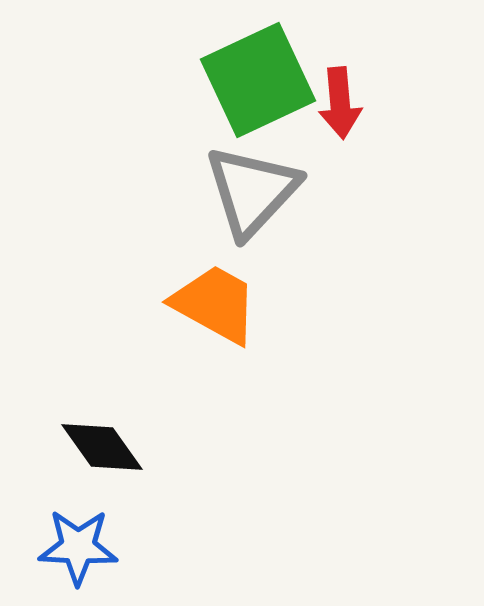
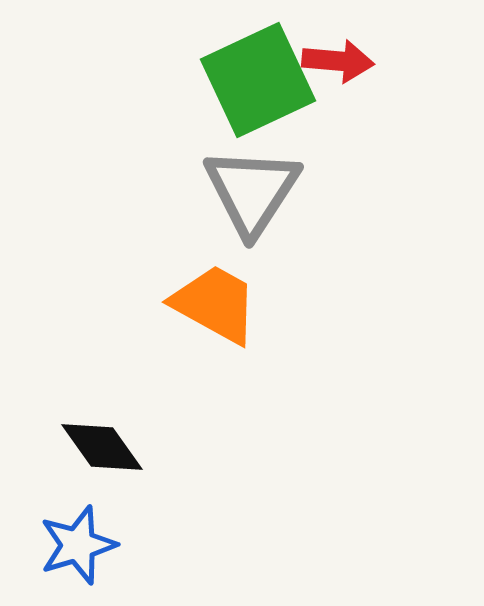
red arrow: moved 2 px left, 42 px up; rotated 80 degrees counterclockwise
gray triangle: rotated 10 degrees counterclockwise
blue star: moved 2 px up; rotated 20 degrees counterclockwise
